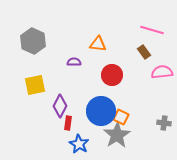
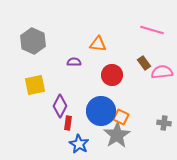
brown rectangle: moved 11 px down
